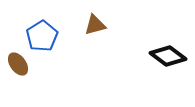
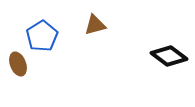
black diamond: moved 1 px right
brown ellipse: rotated 15 degrees clockwise
